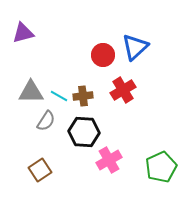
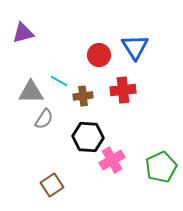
blue triangle: rotated 20 degrees counterclockwise
red circle: moved 4 px left
red cross: rotated 25 degrees clockwise
cyan line: moved 15 px up
gray semicircle: moved 2 px left, 2 px up
black hexagon: moved 4 px right, 5 px down
pink cross: moved 3 px right
brown square: moved 12 px right, 15 px down
